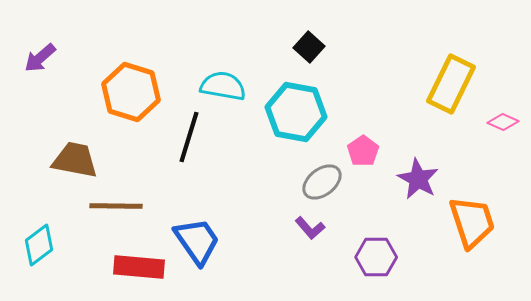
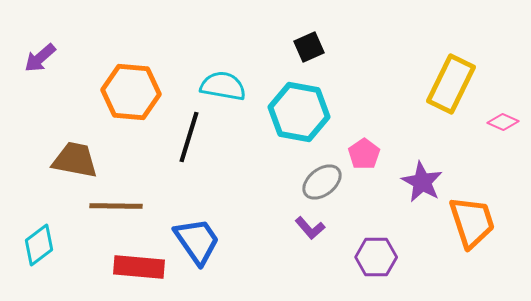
black square: rotated 24 degrees clockwise
orange hexagon: rotated 12 degrees counterclockwise
cyan hexagon: moved 3 px right
pink pentagon: moved 1 px right, 3 px down
purple star: moved 4 px right, 3 px down
